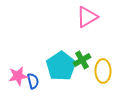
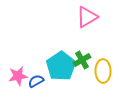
blue semicircle: moved 3 px right; rotated 105 degrees counterclockwise
